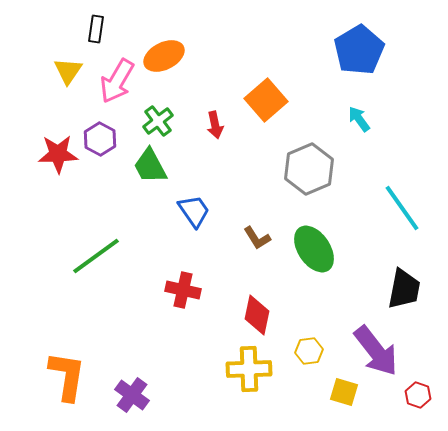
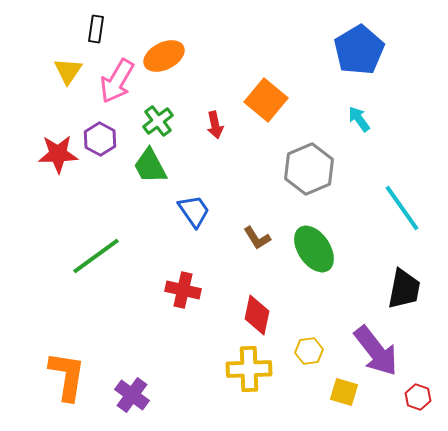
orange square: rotated 9 degrees counterclockwise
red hexagon: moved 2 px down
